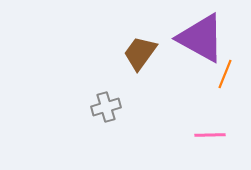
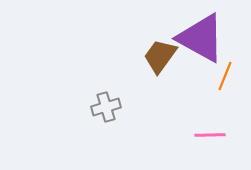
brown trapezoid: moved 20 px right, 3 px down
orange line: moved 2 px down
